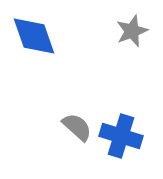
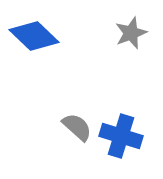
gray star: moved 1 px left, 2 px down
blue diamond: rotated 27 degrees counterclockwise
